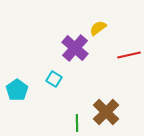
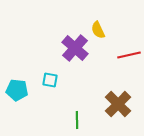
yellow semicircle: moved 2 px down; rotated 78 degrees counterclockwise
cyan square: moved 4 px left, 1 px down; rotated 21 degrees counterclockwise
cyan pentagon: rotated 30 degrees counterclockwise
brown cross: moved 12 px right, 8 px up
green line: moved 3 px up
